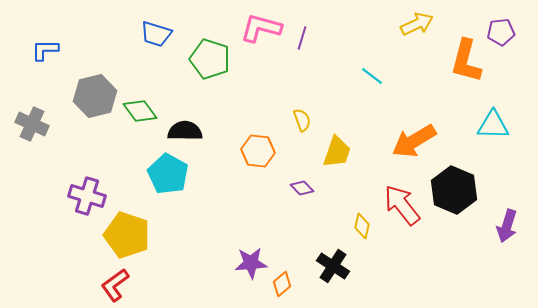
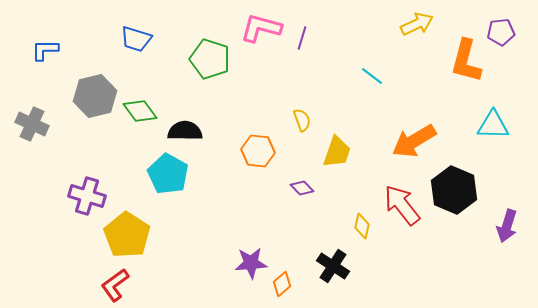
blue trapezoid: moved 20 px left, 5 px down
yellow pentagon: rotated 15 degrees clockwise
